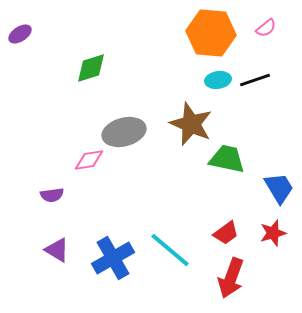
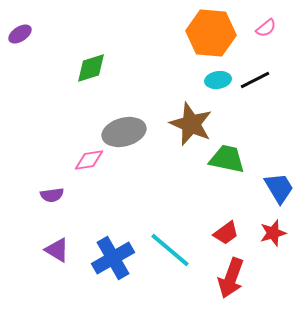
black line: rotated 8 degrees counterclockwise
